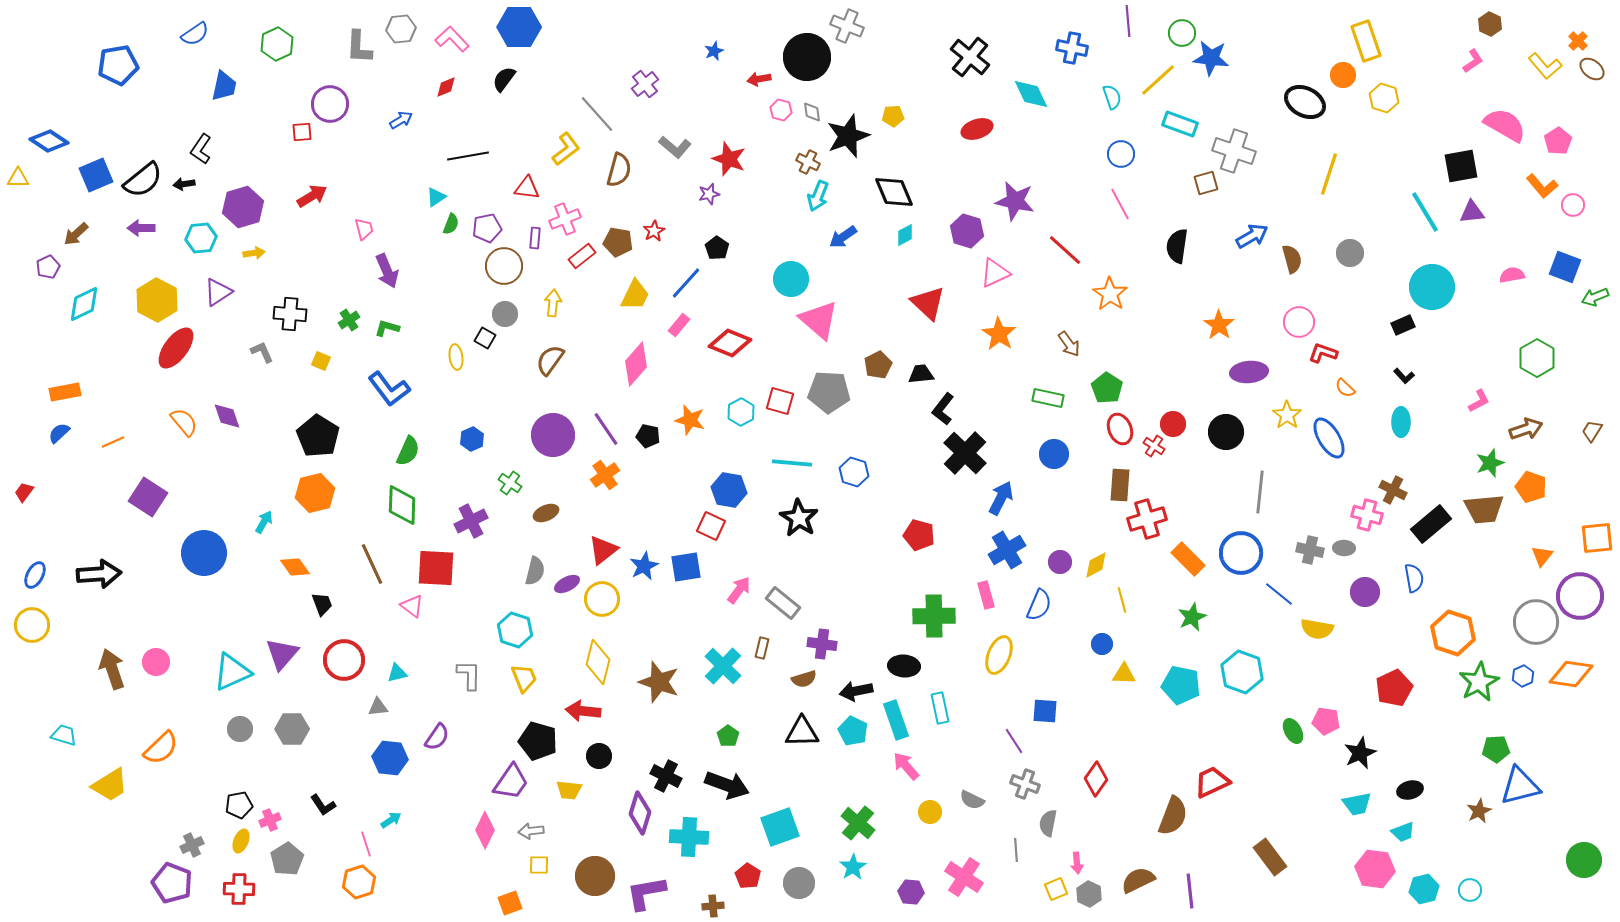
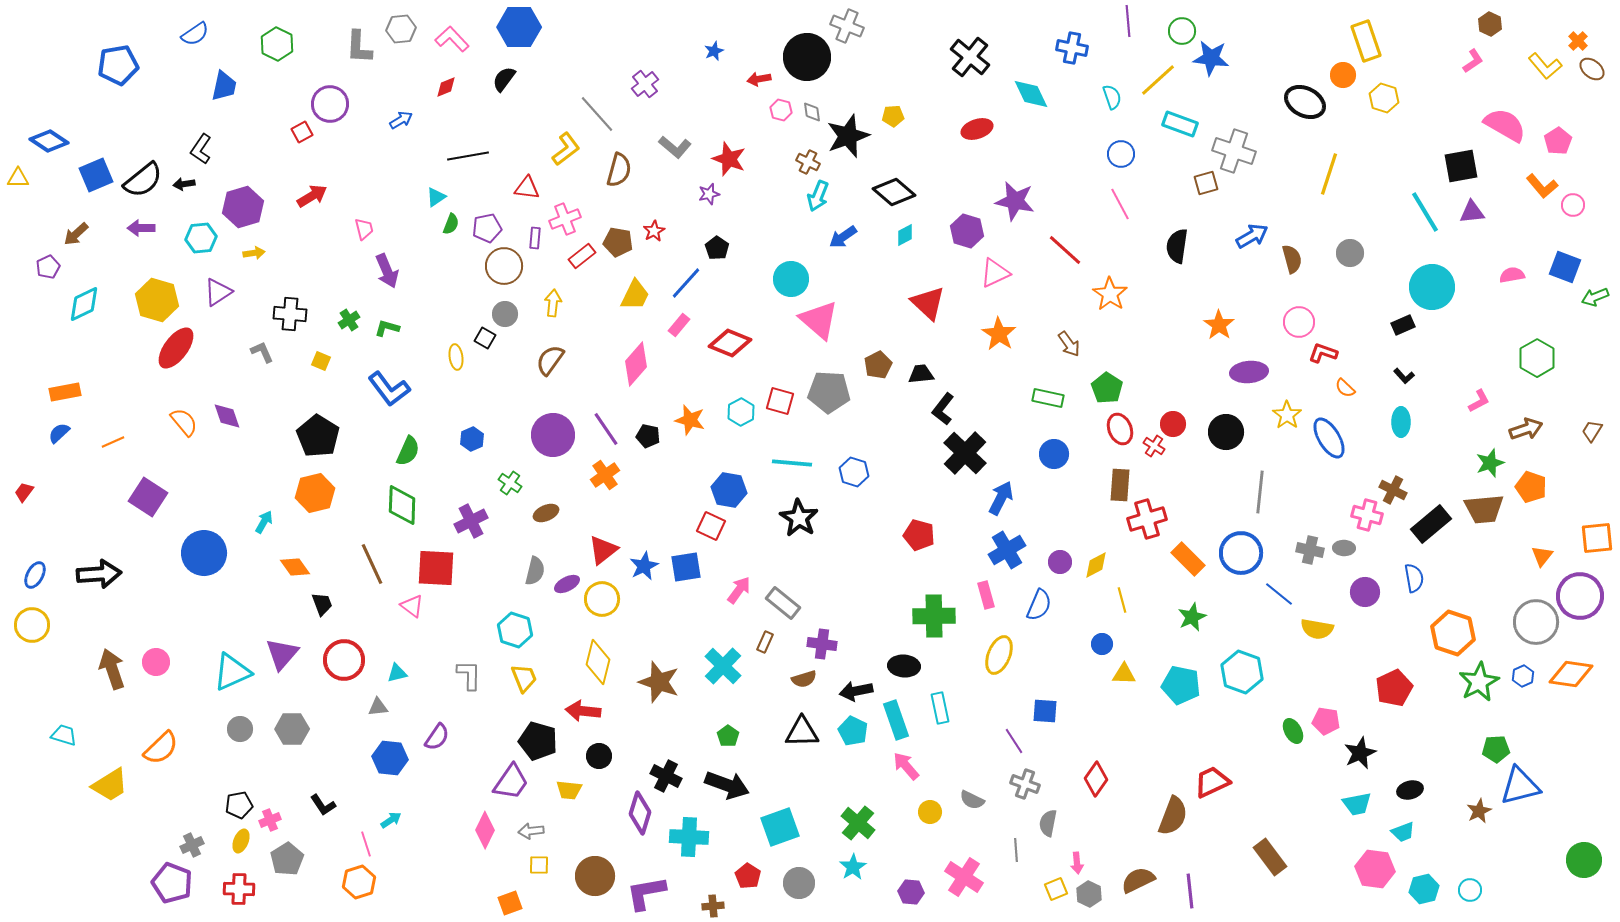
green circle at (1182, 33): moved 2 px up
green hexagon at (277, 44): rotated 8 degrees counterclockwise
red square at (302, 132): rotated 25 degrees counterclockwise
black diamond at (894, 192): rotated 27 degrees counterclockwise
yellow hexagon at (157, 300): rotated 12 degrees counterclockwise
brown rectangle at (762, 648): moved 3 px right, 6 px up; rotated 10 degrees clockwise
